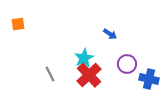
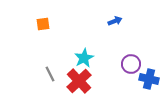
orange square: moved 25 px right
blue arrow: moved 5 px right, 13 px up; rotated 56 degrees counterclockwise
purple circle: moved 4 px right
red cross: moved 10 px left, 6 px down
